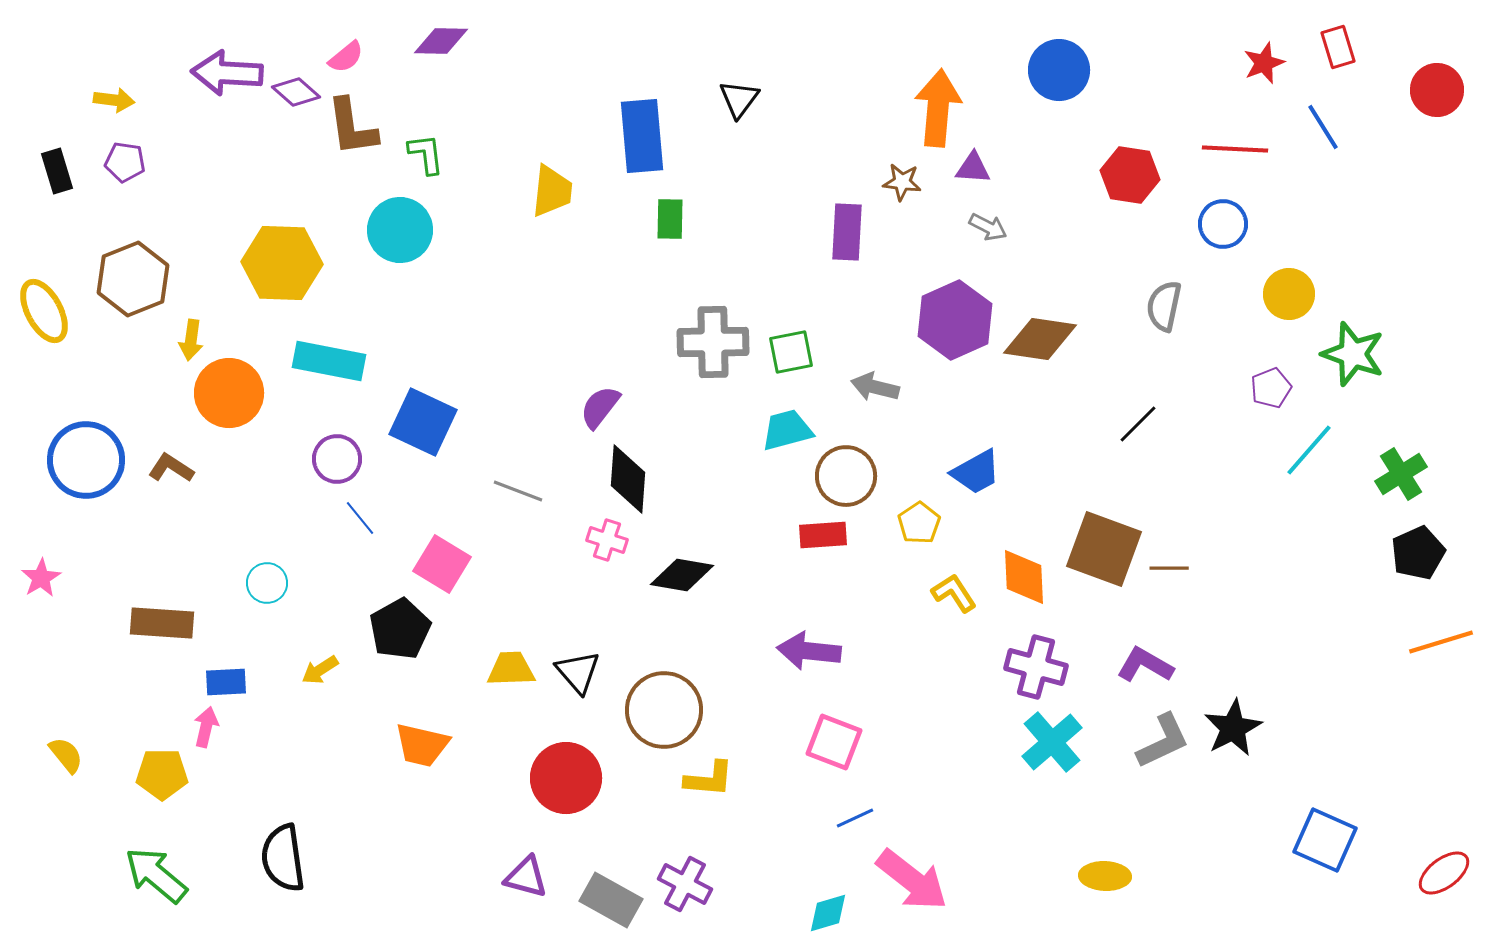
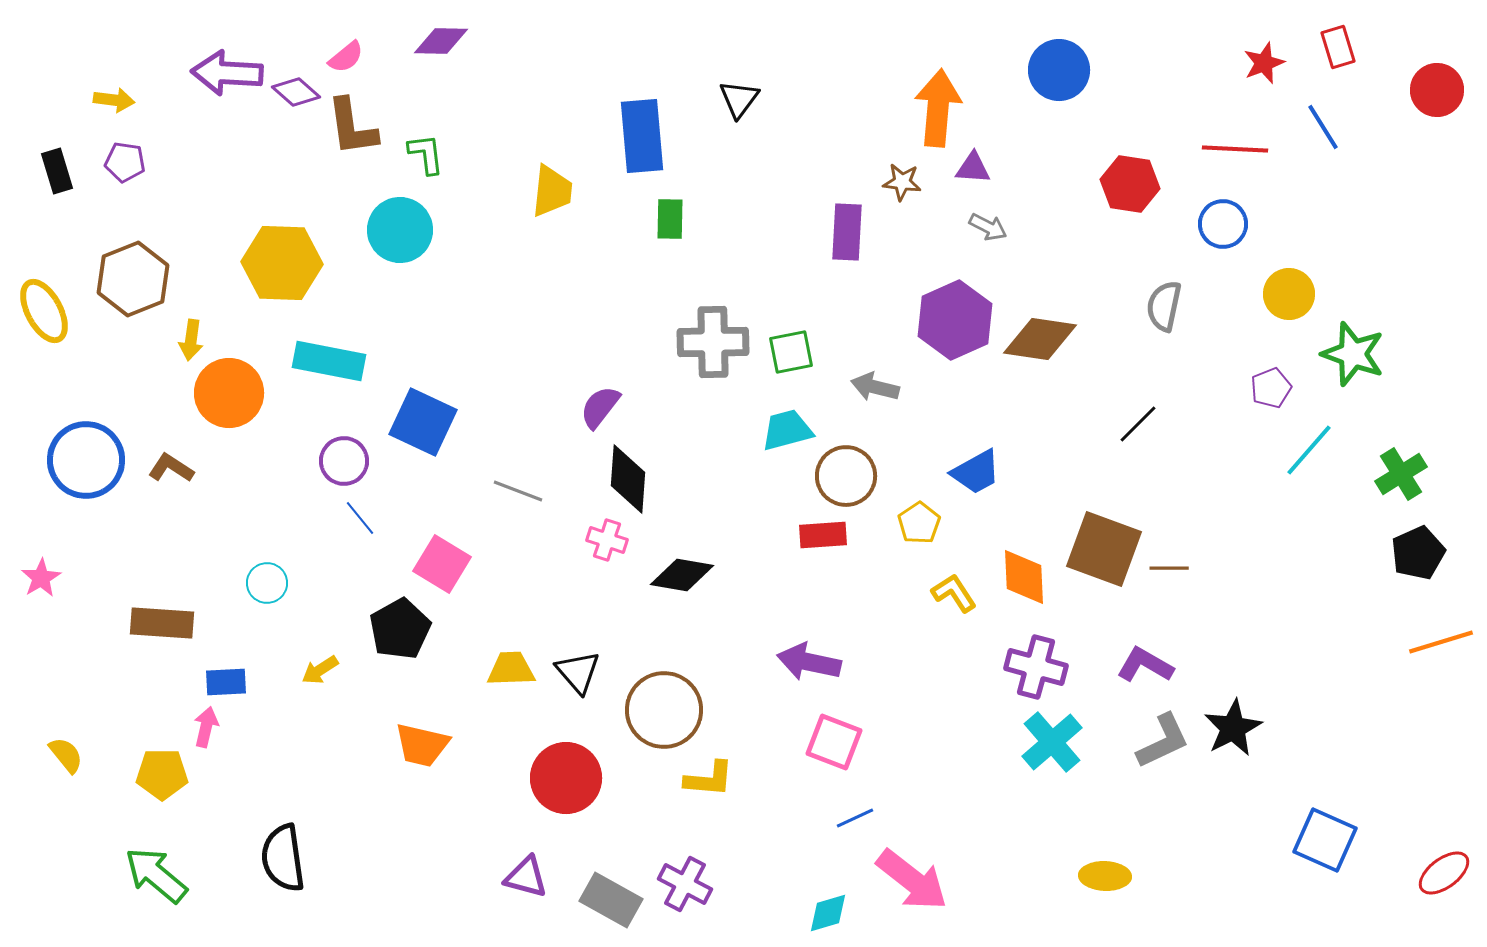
red hexagon at (1130, 175): moved 9 px down
purple circle at (337, 459): moved 7 px right, 2 px down
purple arrow at (809, 651): moved 11 px down; rotated 6 degrees clockwise
